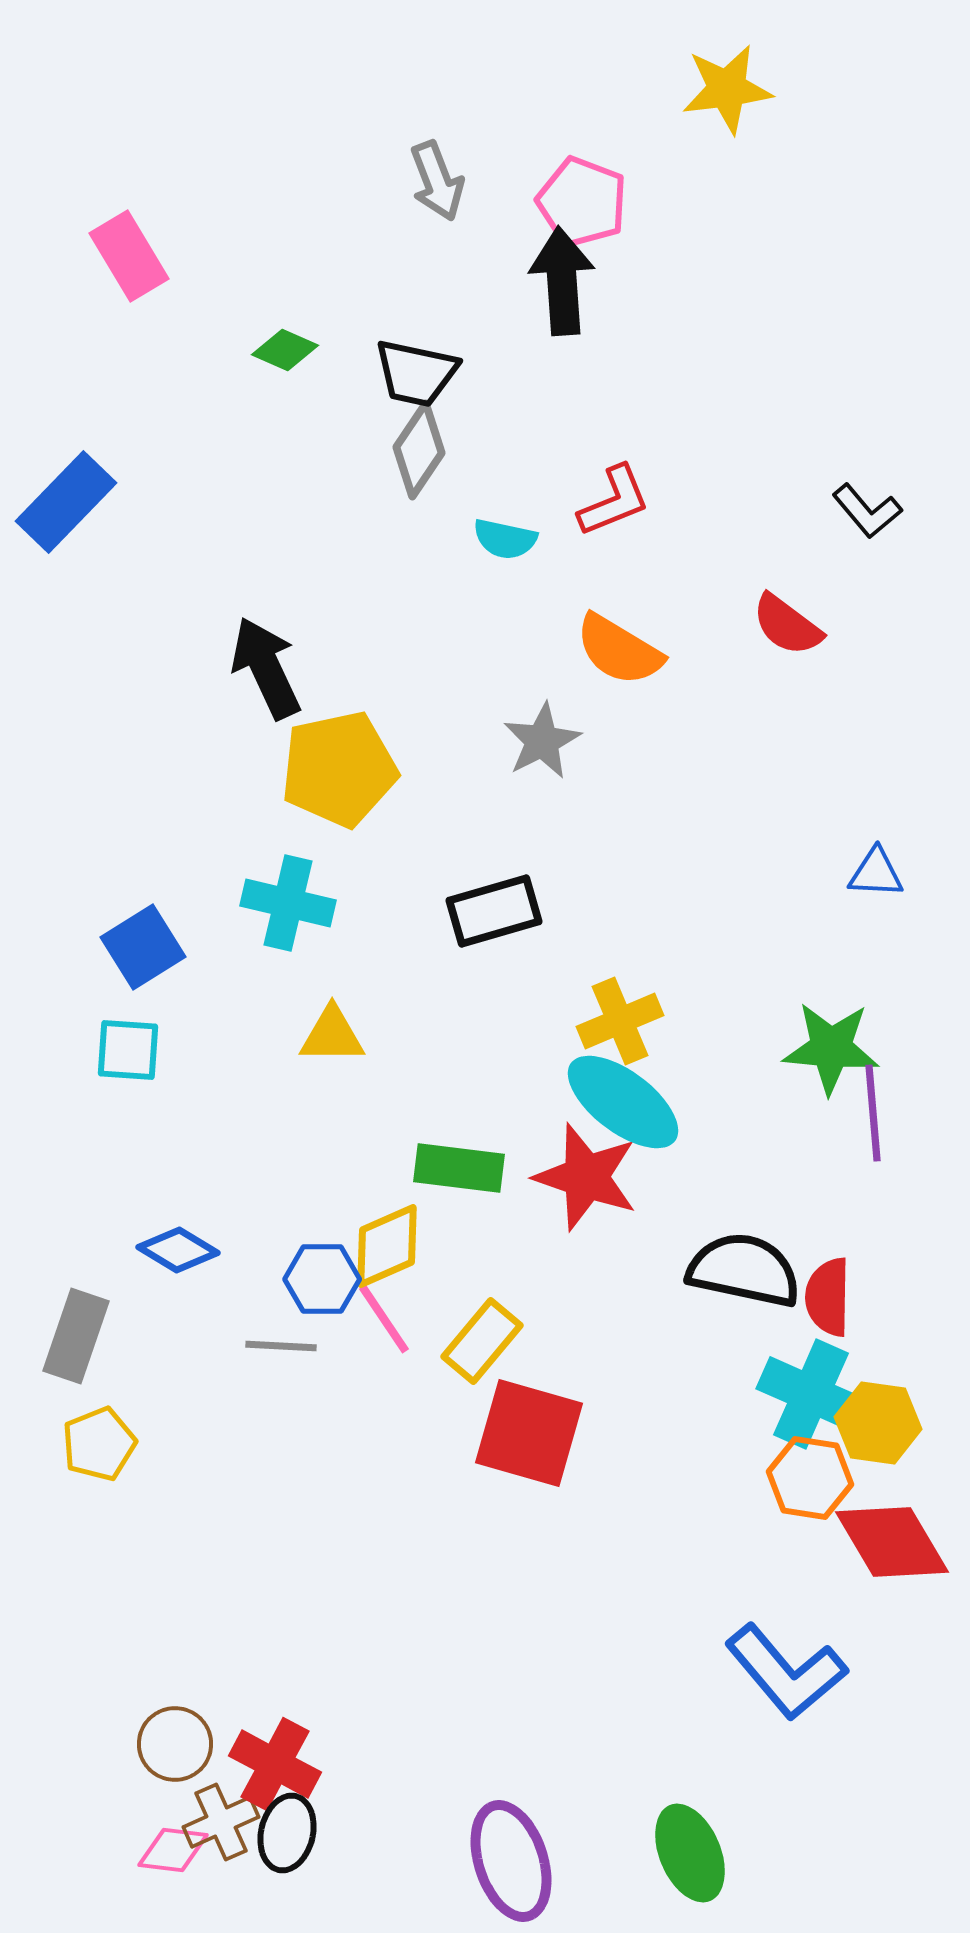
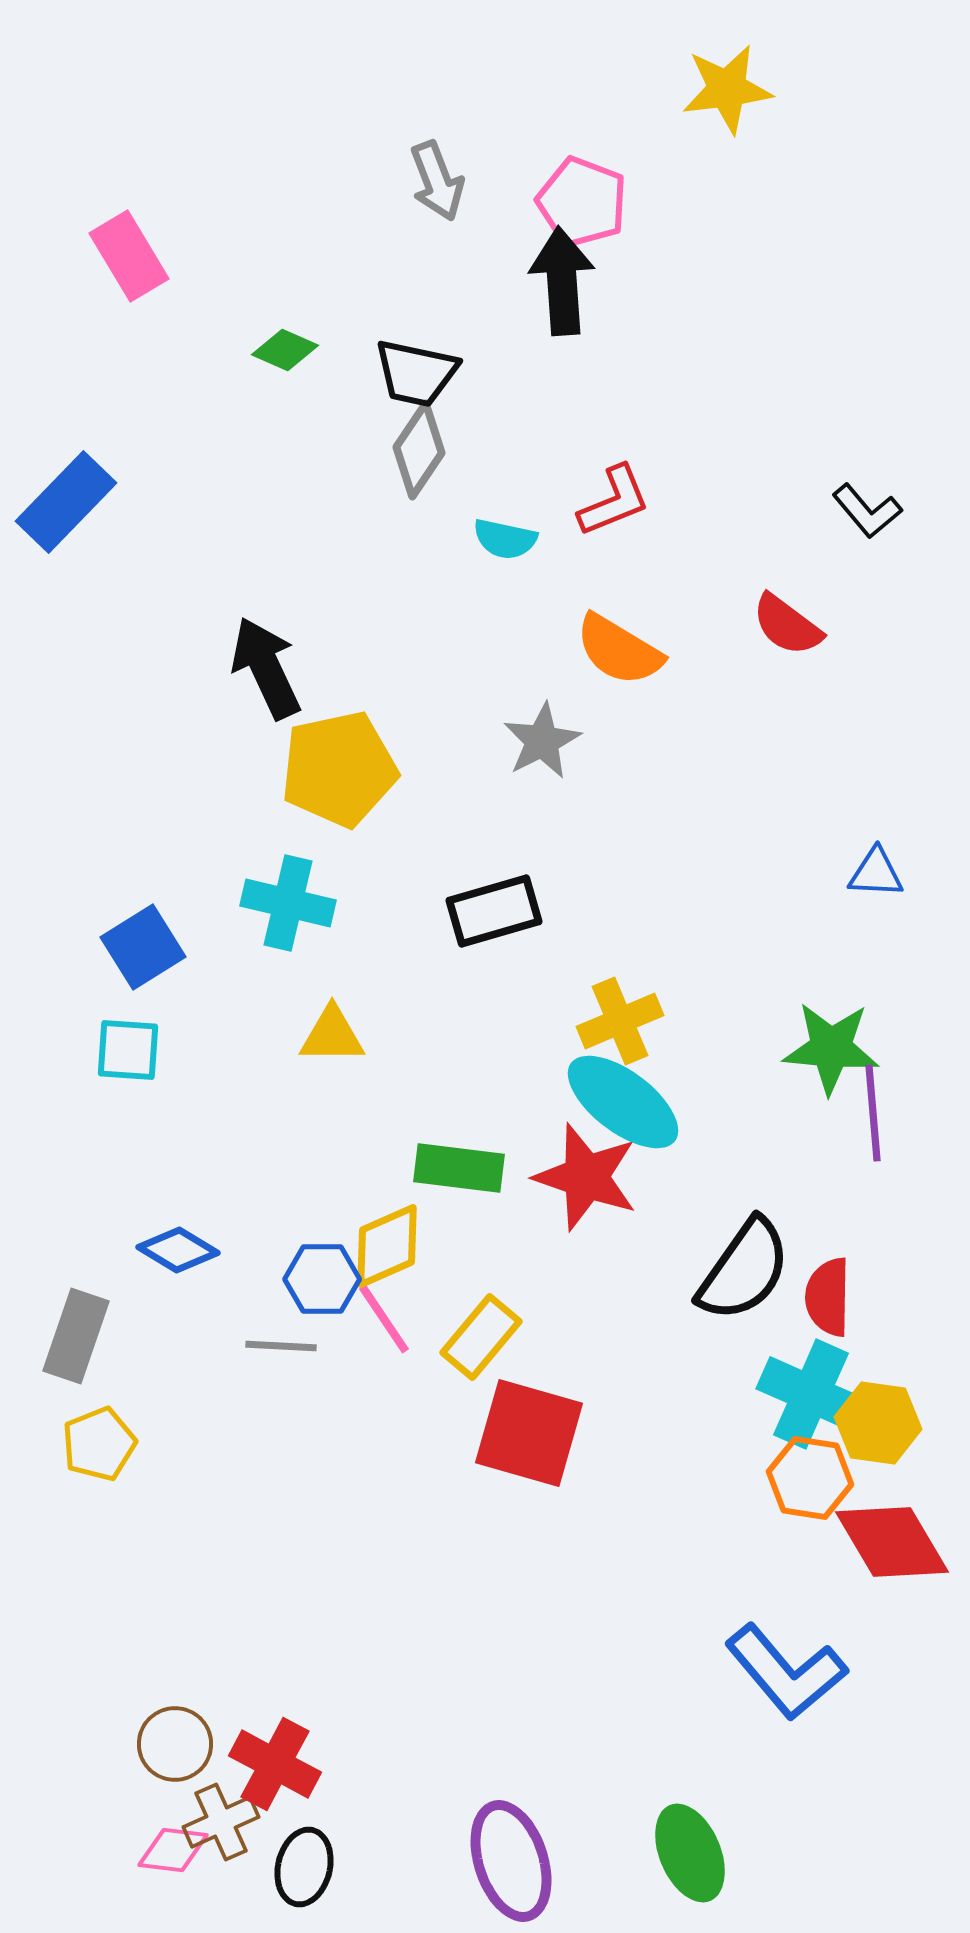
black semicircle at (744, 1270): rotated 113 degrees clockwise
yellow rectangle at (482, 1341): moved 1 px left, 4 px up
black ellipse at (287, 1833): moved 17 px right, 34 px down
